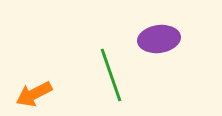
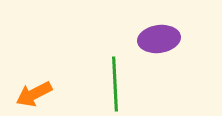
green line: moved 4 px right, 9 px down; rotated 16 degrees clockwise
